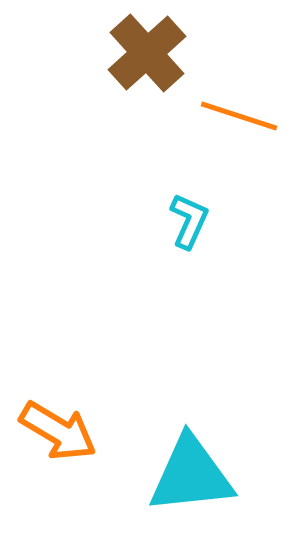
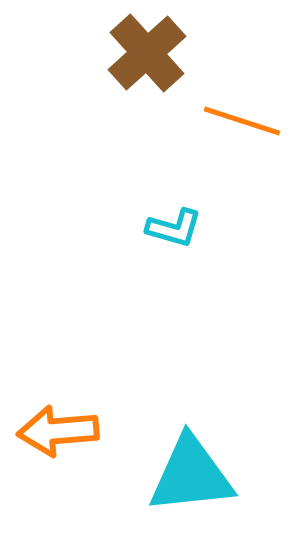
orange line: moved 3 px right, 5 px down
cyan L-shape: moved 15 px left, 7 px down; rotated 82 degrees clockwise
orange arrow: rotated 144 degrees clockwise
